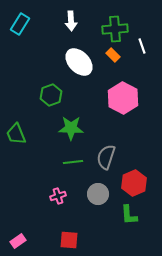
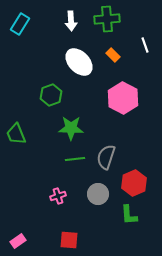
green cross: moved 8 px left, 10 px up
white line: moved 3 px right, 1 px up
green line: moved 2 px right, 3 px up
